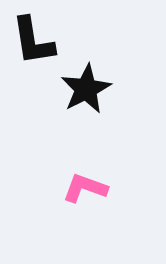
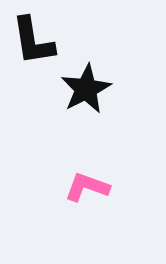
pink L-shape: moved 2 px right, 1 px up
